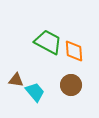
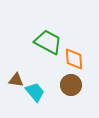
orange diamond: moved 8 px down
